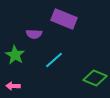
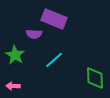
purple rectangle: moved 10 px left
green diamond: rotated 65 degrees clockwise
